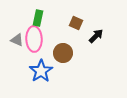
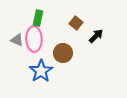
brown square: rotated 16 degrees clockwise
